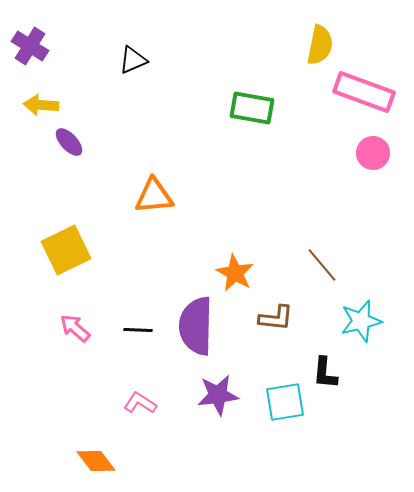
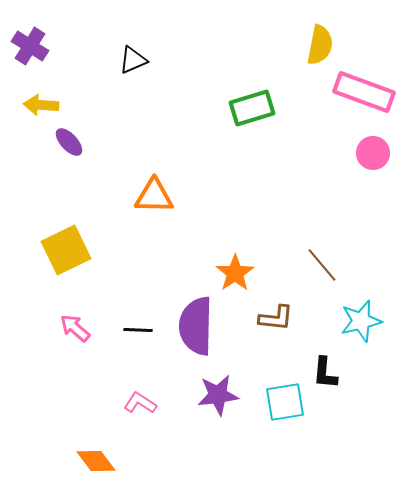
green rectangle: rotated 27 degrees counterclockwise
orange triangle: rotated 6 degrees clockwise
orange star: rotated 9 degrees clockwise
